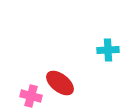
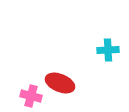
red ellipse: rotated 16 degrees counterclockwise
